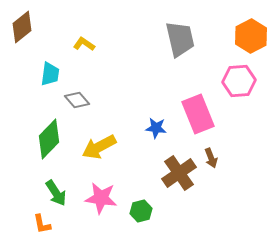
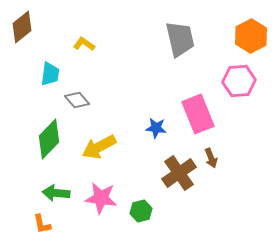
green arrow: rotated 128 degrees clockwise
